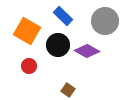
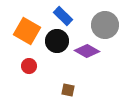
gray circle: moved 4 px down
black circle: moved 1 px left, 4 px up
brown square: rotated 24 degrees counterclockwise
